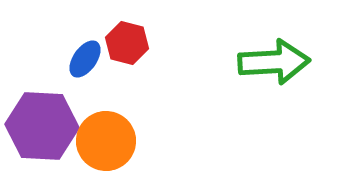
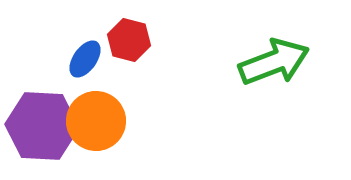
red hexagon: moved 2 px right, 3 px up
green arrow: rotated 18 degrees counterclockwise
orange circle: moved 10 px left, 20 px up
